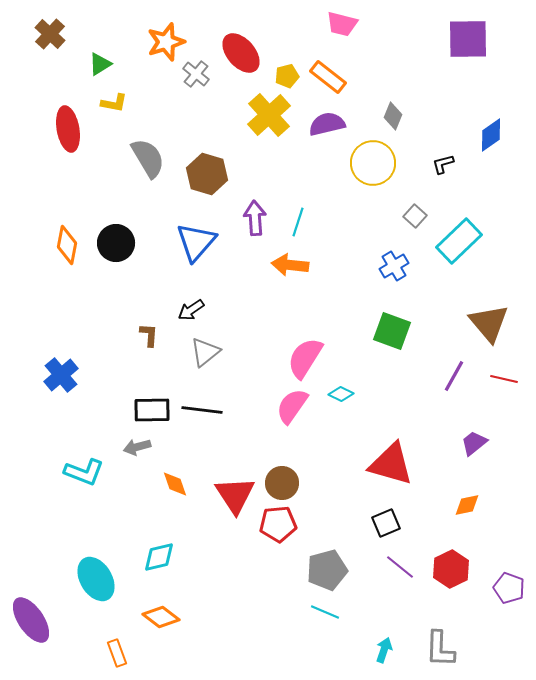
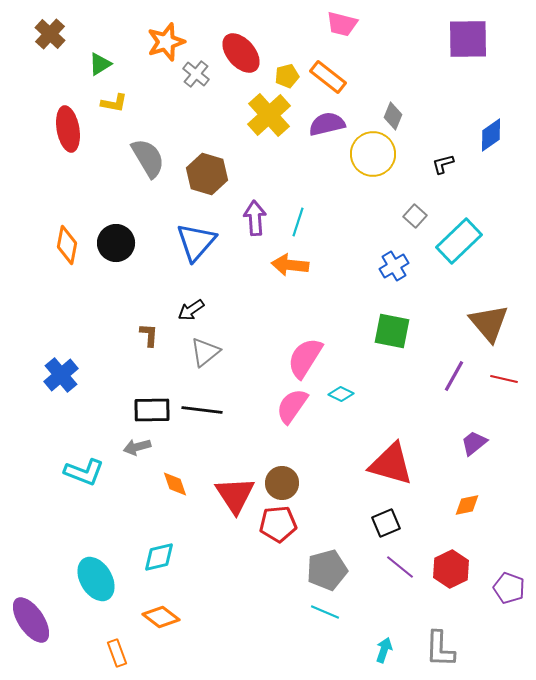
yellow circle at (373, 163): moved 9 px up
green square at (392, 331): rotated 9 degrees counterclockwise
